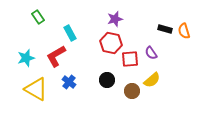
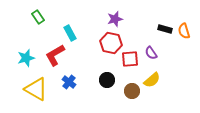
red L-shape: moved 1 px left, 1 px up
